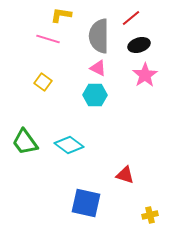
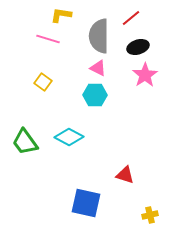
black ellipse: moved 1 px left, 2 px down
cyan diamond: moved 8 px up; rotated 8 degrees counterclockwise
